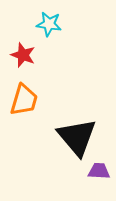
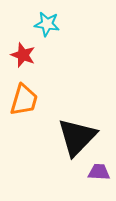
cyan star: moved 2 px left
black triangle: rotated 24 degrees clockwise
purple trapezoid: moved 1 px down
